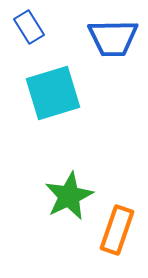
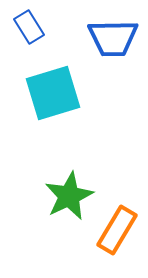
orange rectangle: rotated 12 degrees clockwise
